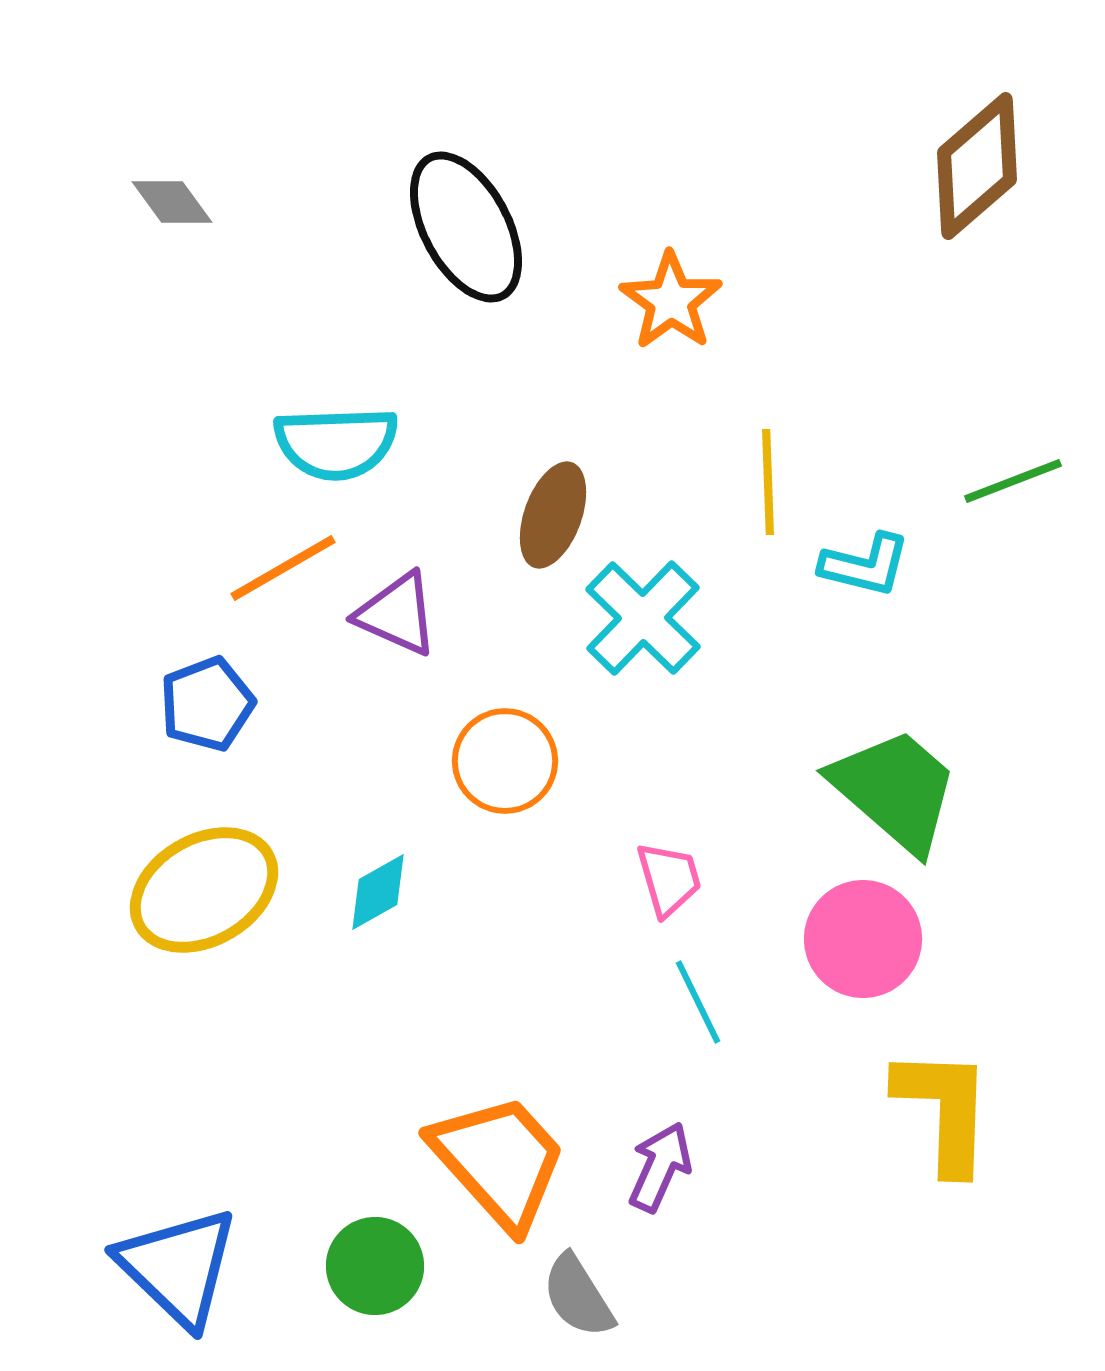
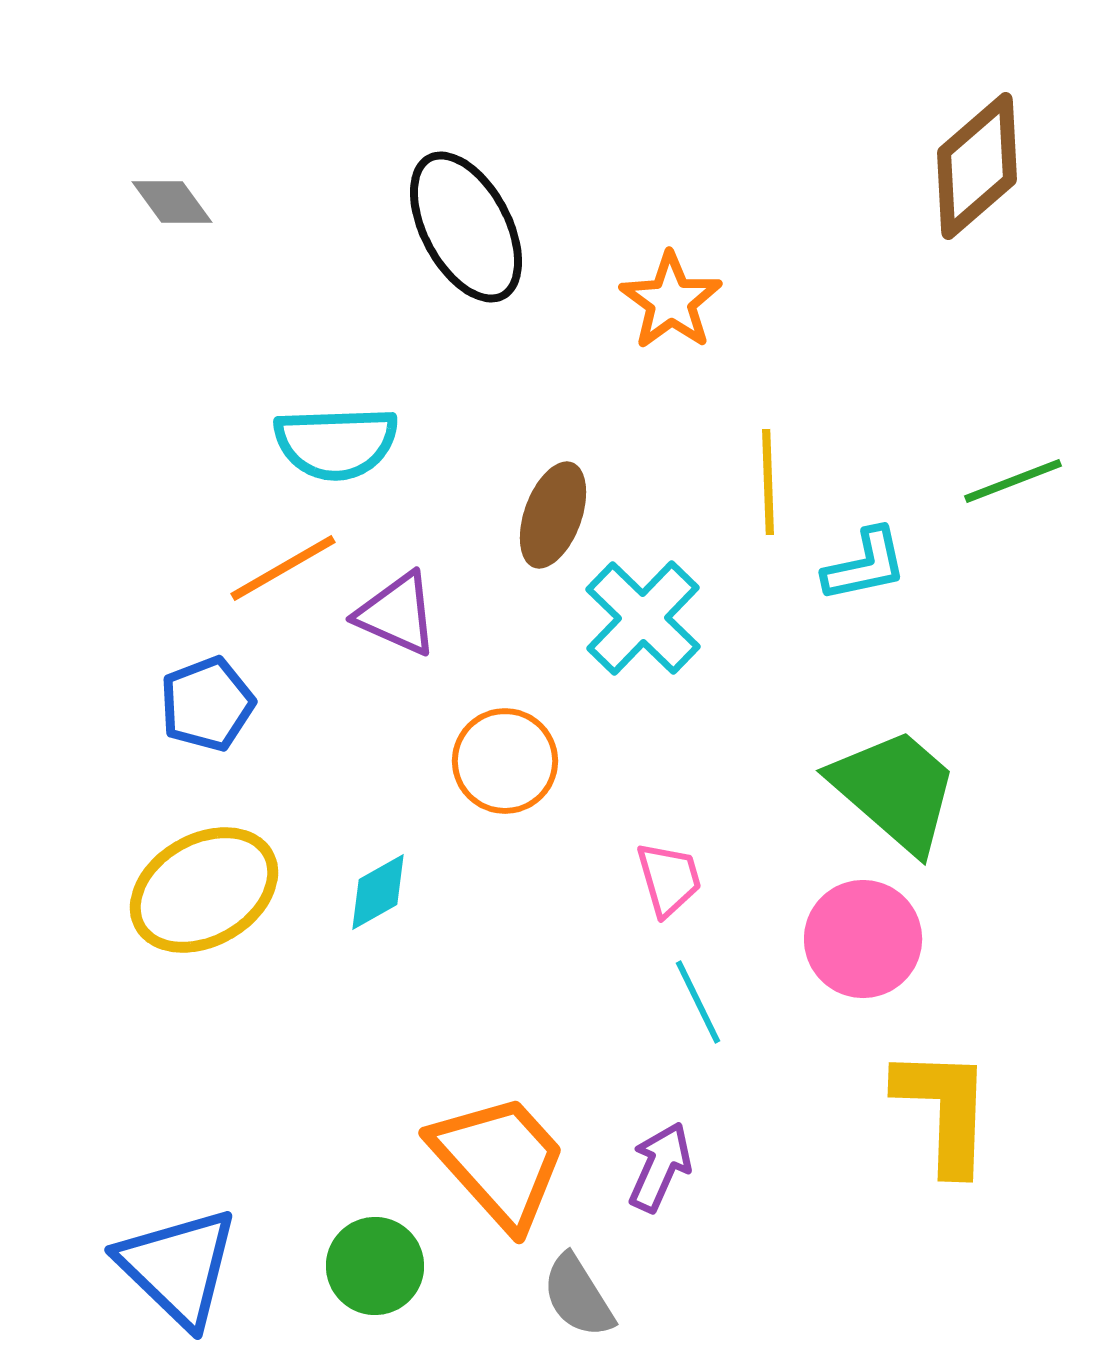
cyan L-shape: rotated 26 degrees counterclockwise
